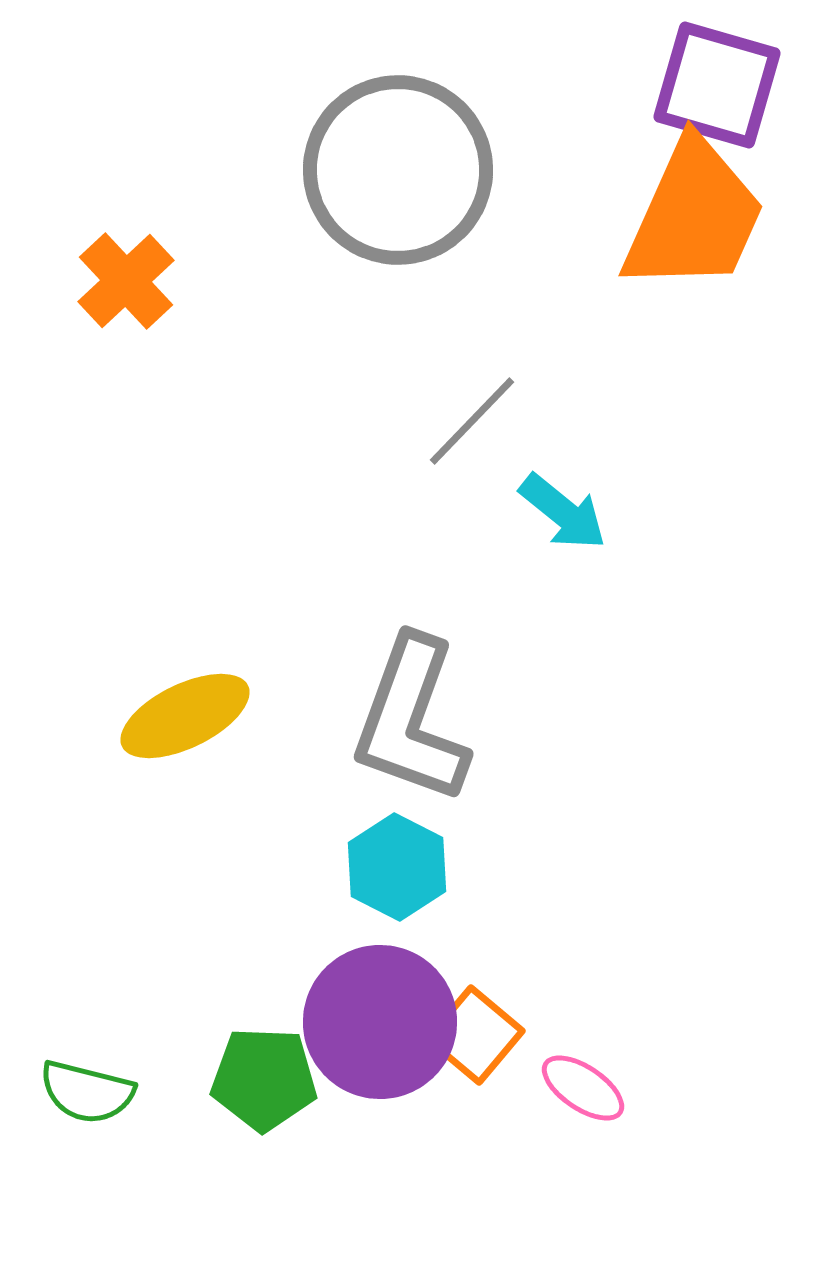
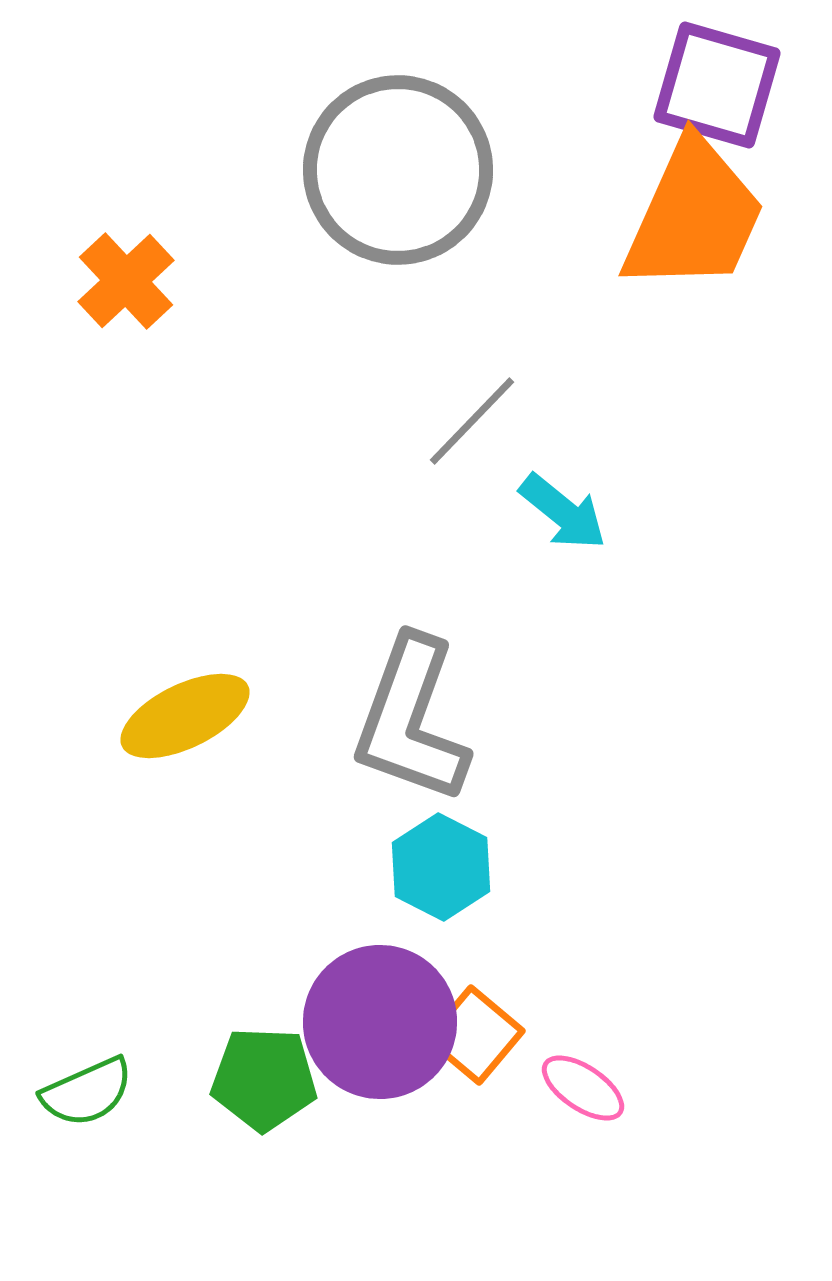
cyan hexagon: moved 44 px right
green semicircle: rotated 38 degrees counterclockwise
